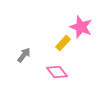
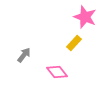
pink star: moved 4 px right, 10 px up
yellow rectangle: moved 11 px right
